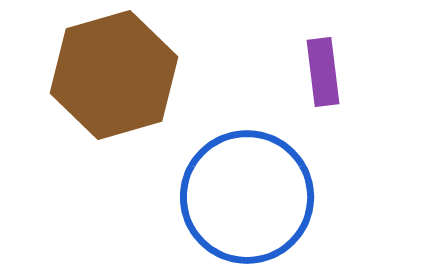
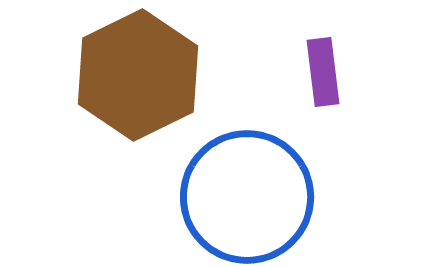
brown hexagon: moved 24 px right; rotated 10 degrees counterclockwise
